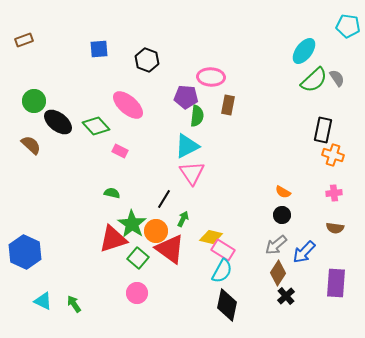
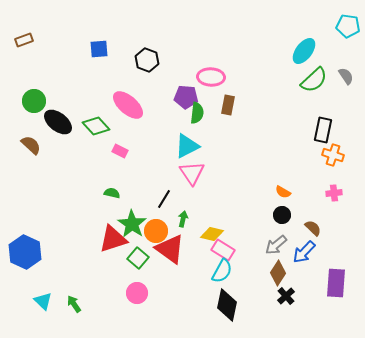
gray semicircle at (337, 78): moved 9 px right, 2 px up
green semicircle at (197, 116): moved 3 px up
green arrow at (183, 219): rotated 14 degrees counterclockwise
brown semicircle at (335, 228): moved 22 px left; rotated 144 degrees counterclockwise
yellow diamond at (211, 237): moved 1 px right, 3 px up
cyan triangle at (43, 301): rotated 18 degrees clockwise
